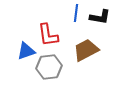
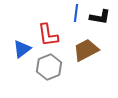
blue triangle: moved 4 px left, 2 px up; rotated 18 degrees counterclockwise
gray hexagon: rotated 15 degrees counterclockwise
